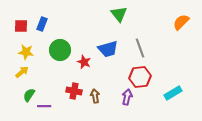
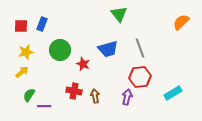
yellow star: rotated 21 degrees counterclockwise
red star: moved 1 px left, 2 px down
